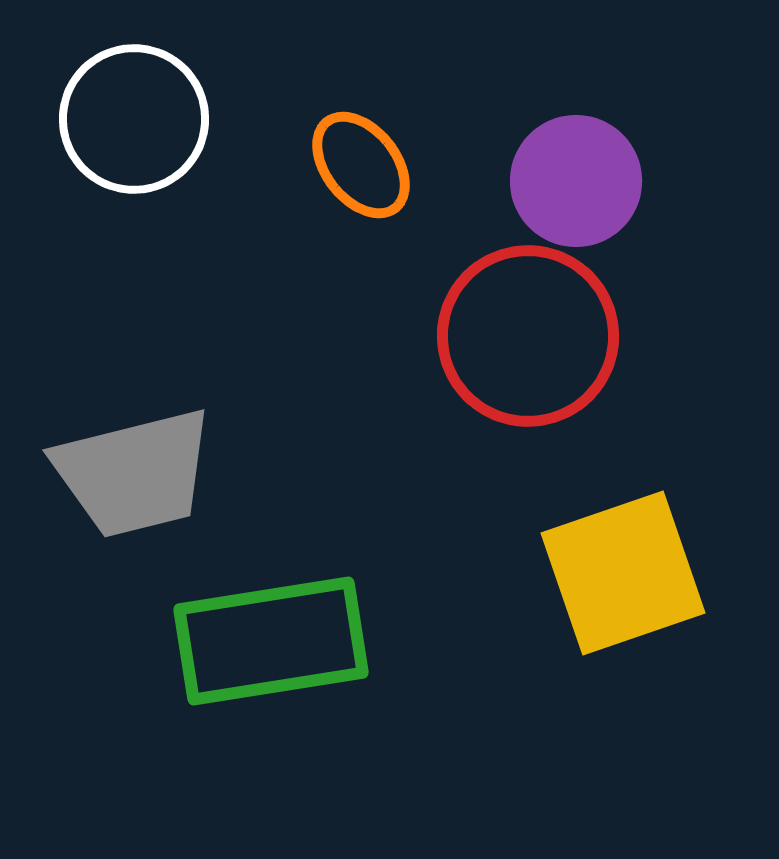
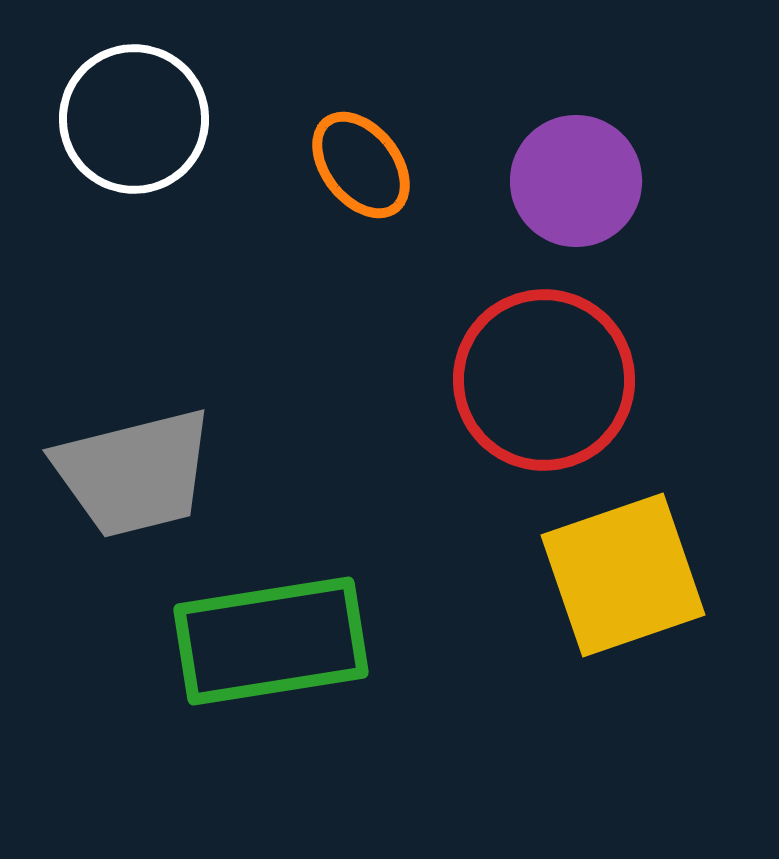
red circle: moved 16 px right, 44 px down
yellow square: moved 2 px down
